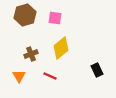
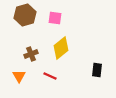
black rectangle: rotated 32 degrees clockwise
